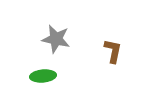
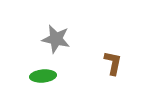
brown L-shape: moved 12 px down
